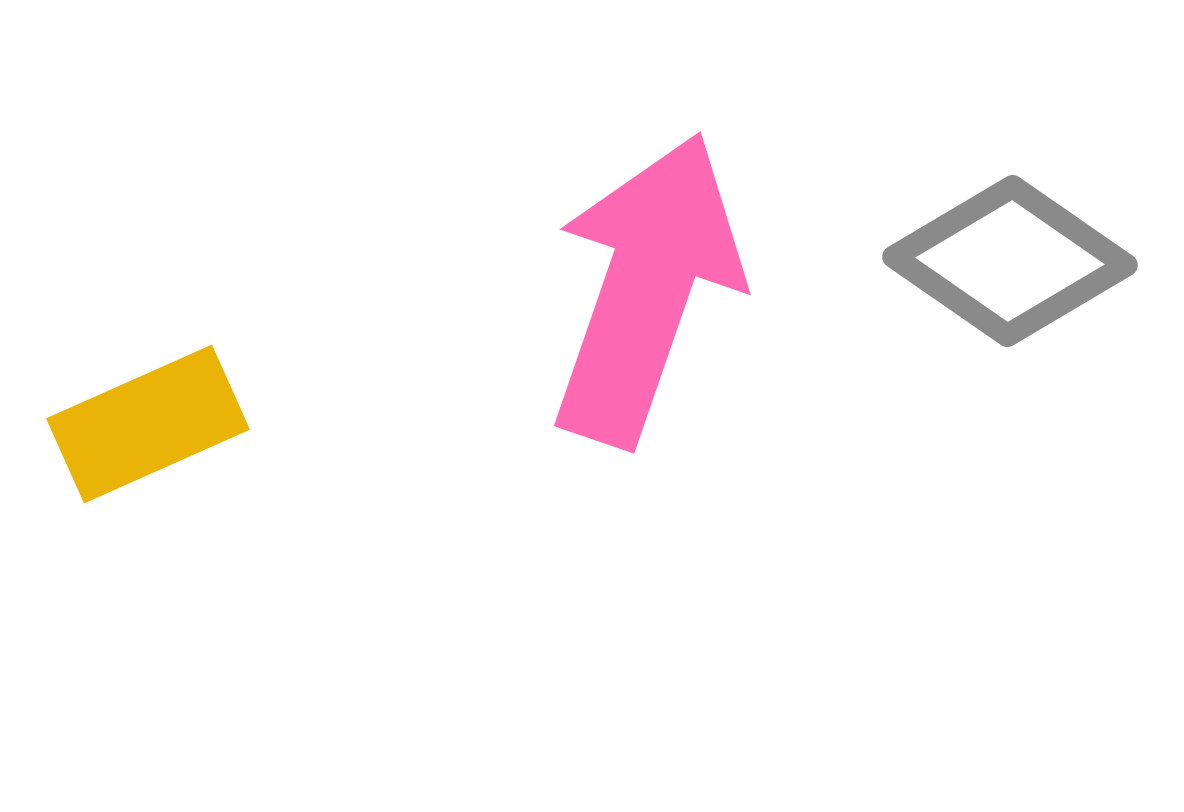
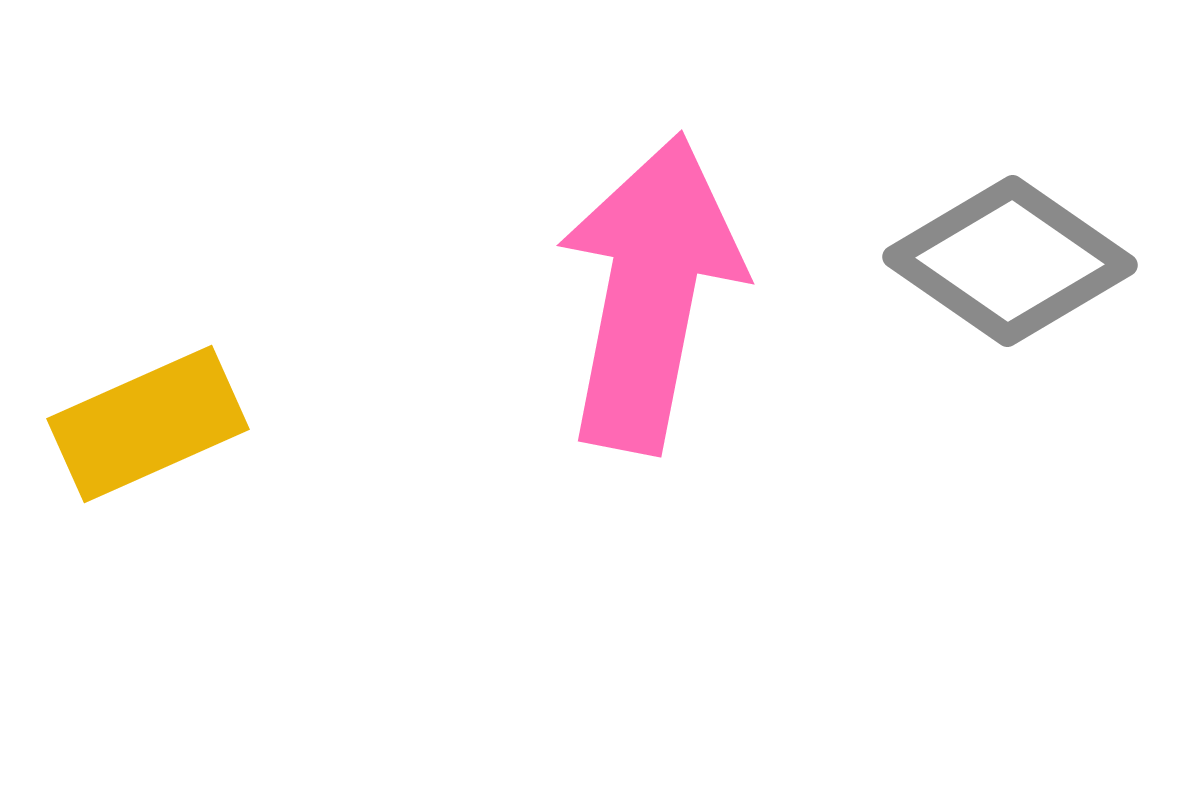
pink arrow: moved 4 px right, 4 px down; rotated 8 degrees counterclockwise
